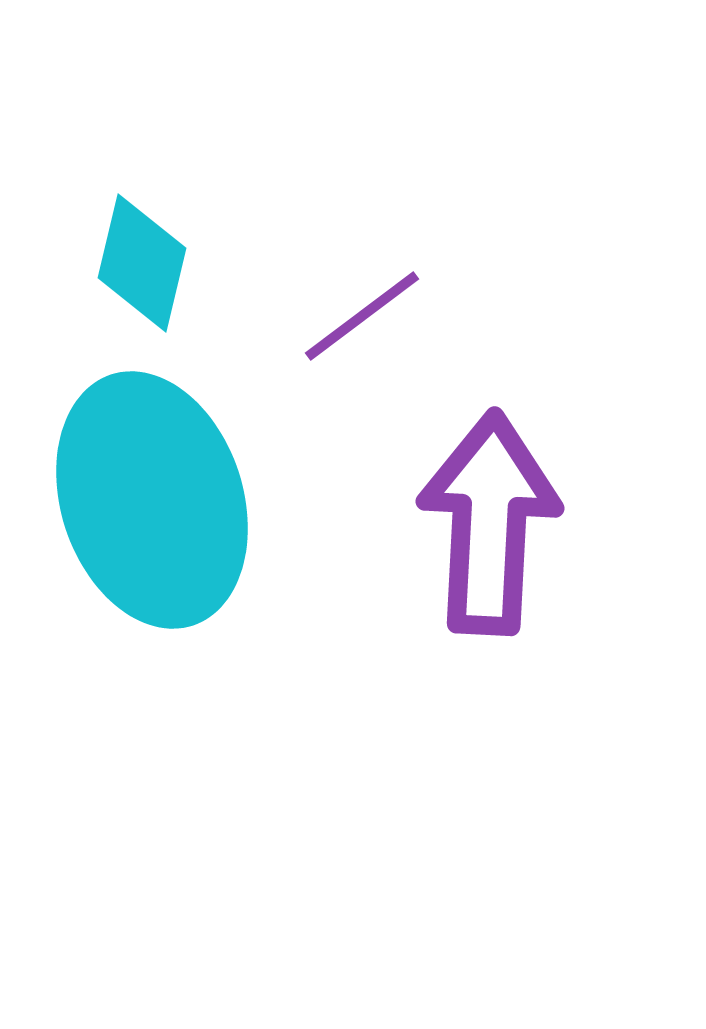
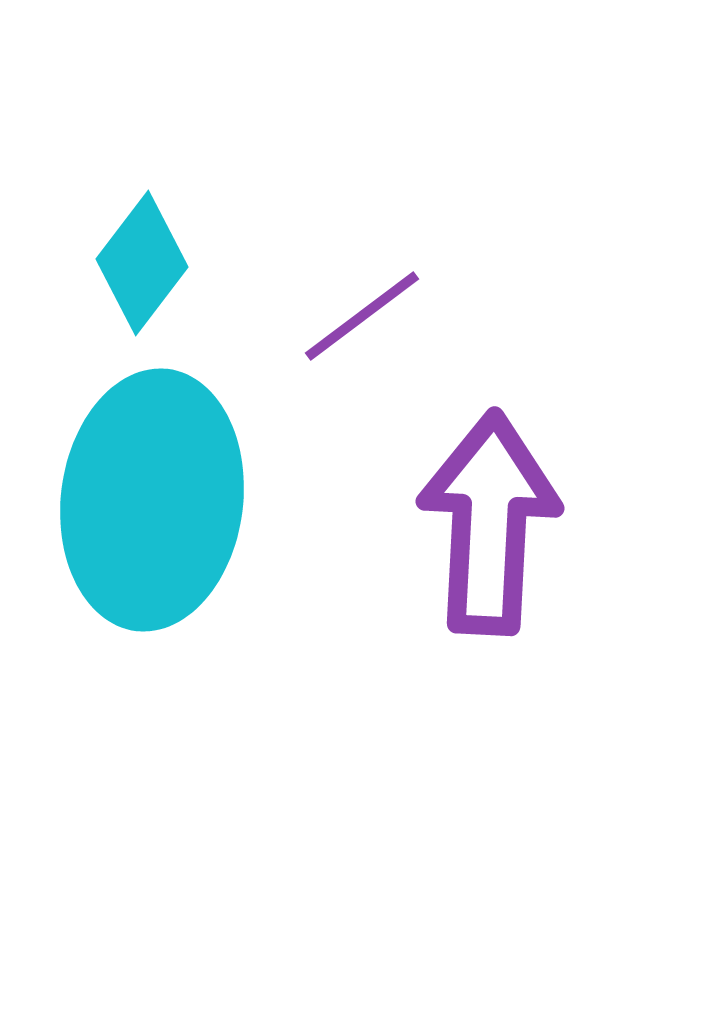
cyan diamond: rotated 24 degrees clockwise
cyan ellipse: rotated 25 degrees clockwise
